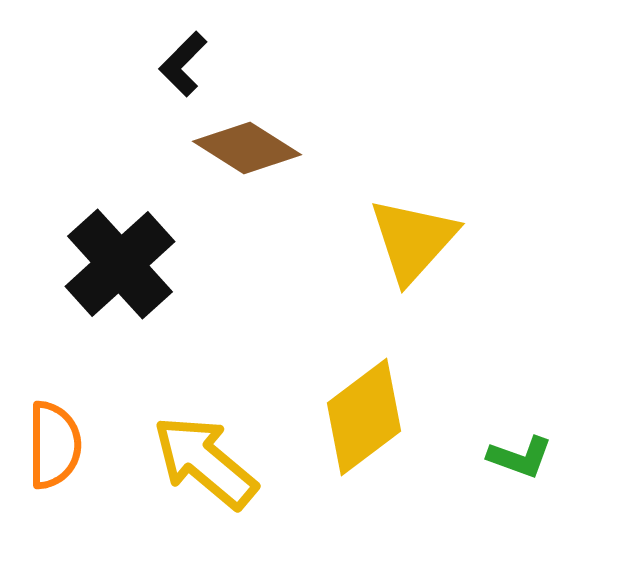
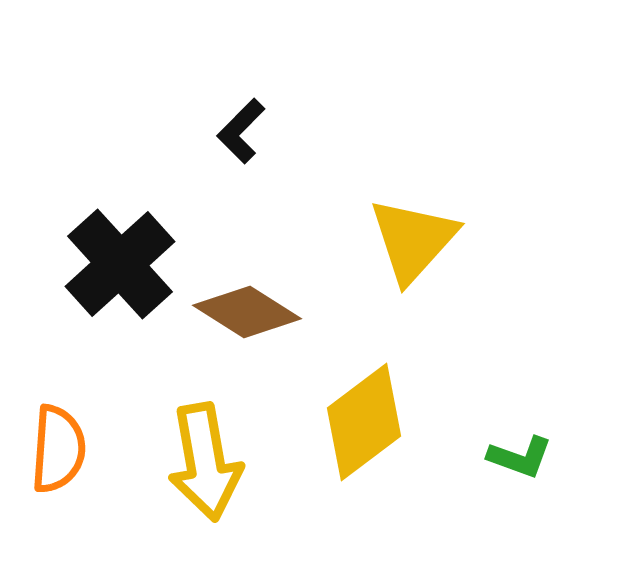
black L-shape: moved 58 px right, 67 px down
brown diamond: moved 164 px down
yellow diamond: moved 5 px down
orange semicircle: moved 4 px right, 4 px down; rotated 4 degrees clockwise
yellow arrow: rotated 140 degrees counterclockwise
